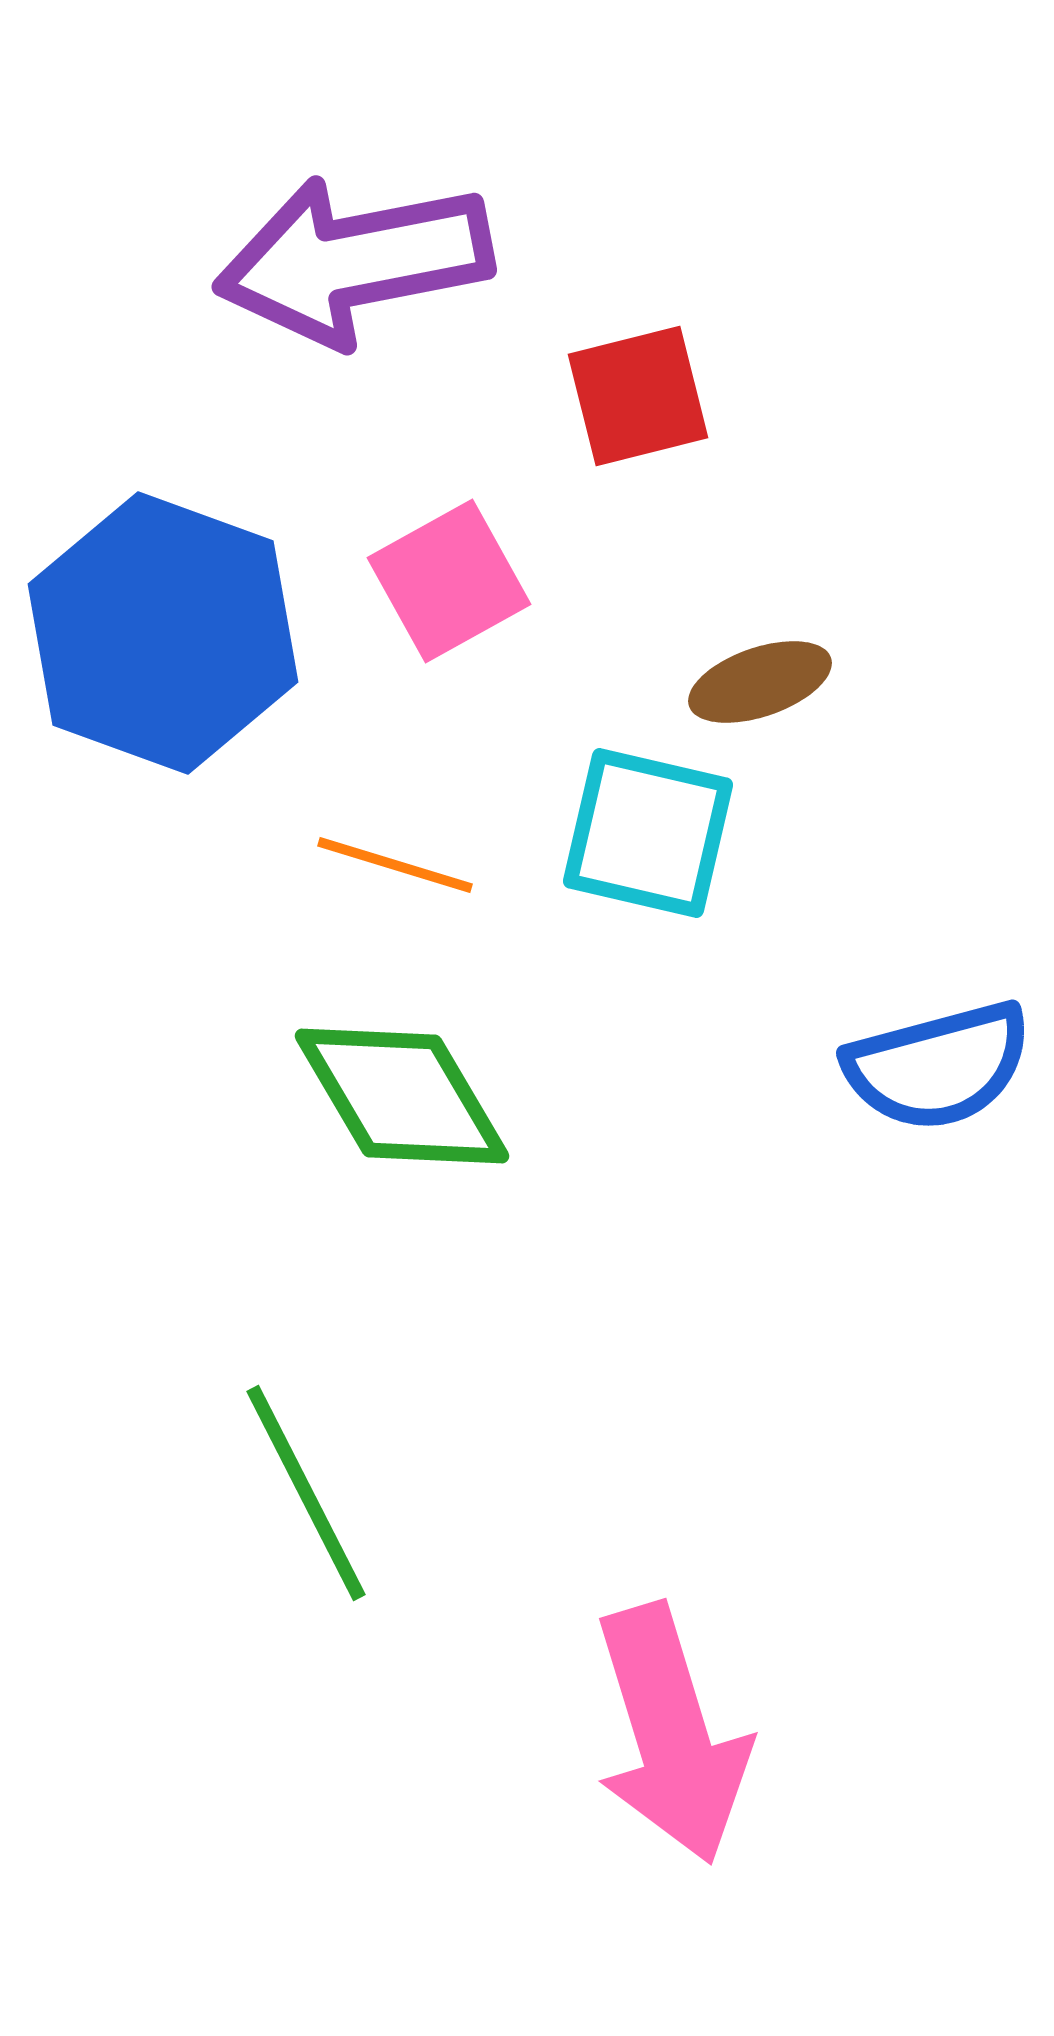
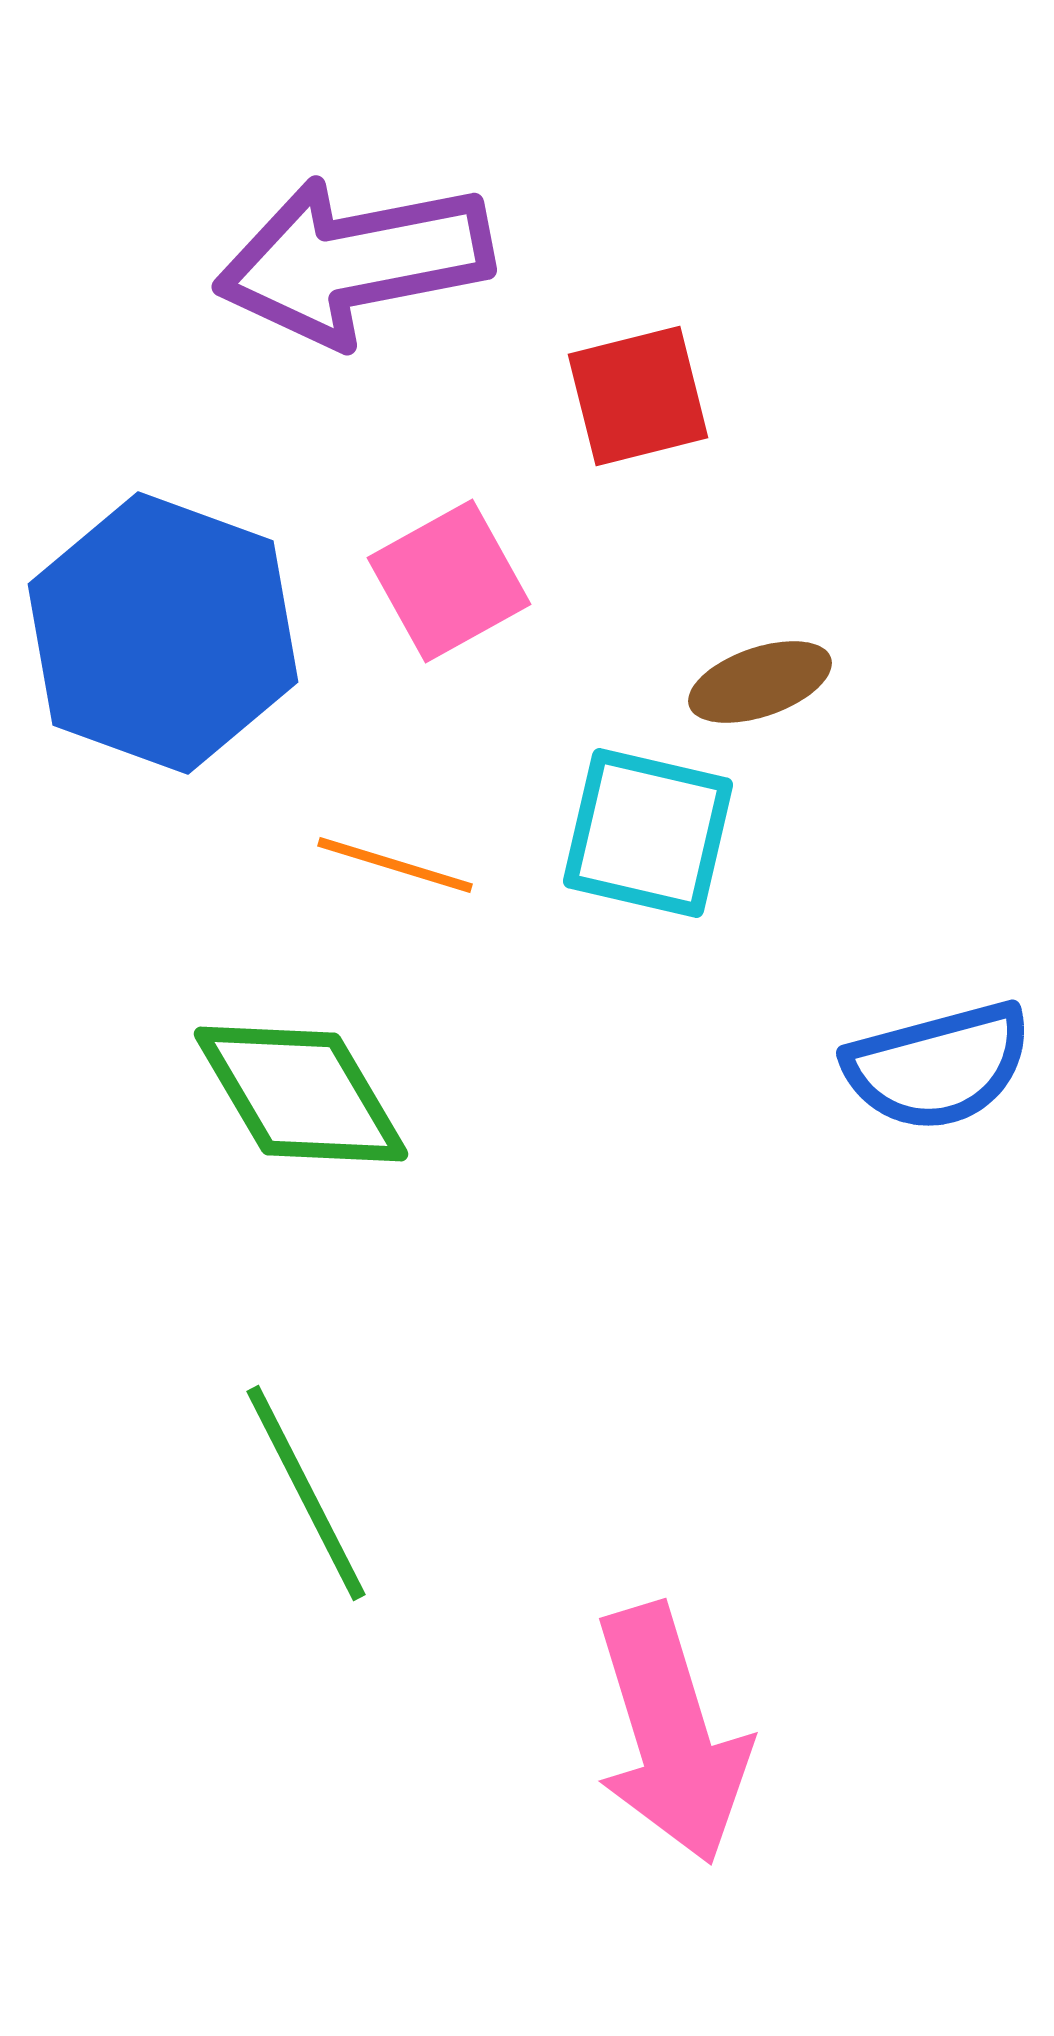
green diamond: moved 101 px left, 2 px up
